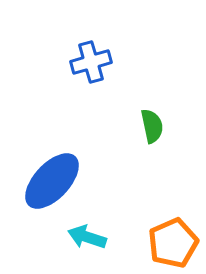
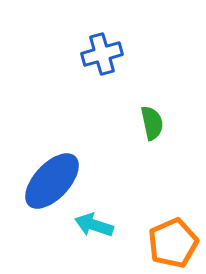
blue cross: moved 11 px right, 8 px up
green semicircle: moved 3 px up
cyan arrow: moved 7 px right, 12 px up
